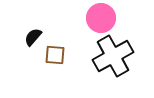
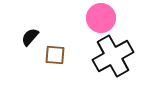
black semicircle: moved 3 px left
